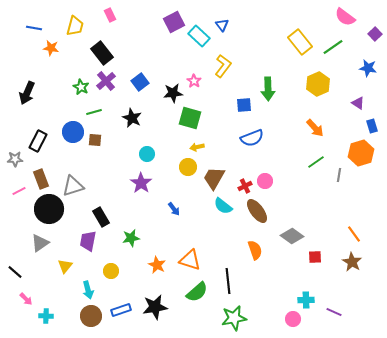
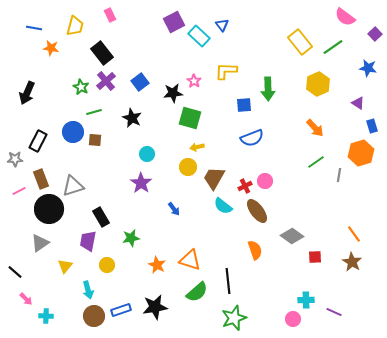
yellow L-shape at (223, 66): moved 3 px right, 5 px down; rotated 125 degrees counterclockwise
yellow circle at (111, 271): moved 4 px left, 6 px up
brown circle at (91, 316): moved 3 px right
green star at (234, 318): rotated 10 degrees counterclockwise
